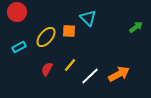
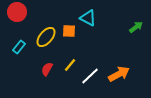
cyan triangle: rotated 18 degrees counterclockwise
cyan rectangle: rotated 24 degrees counterclockwise
